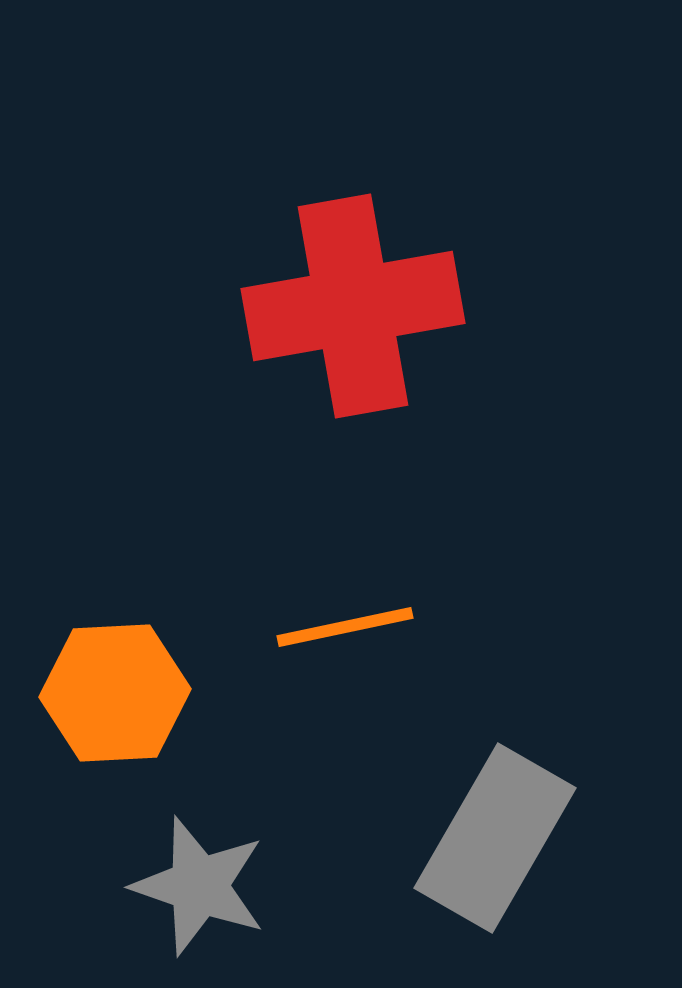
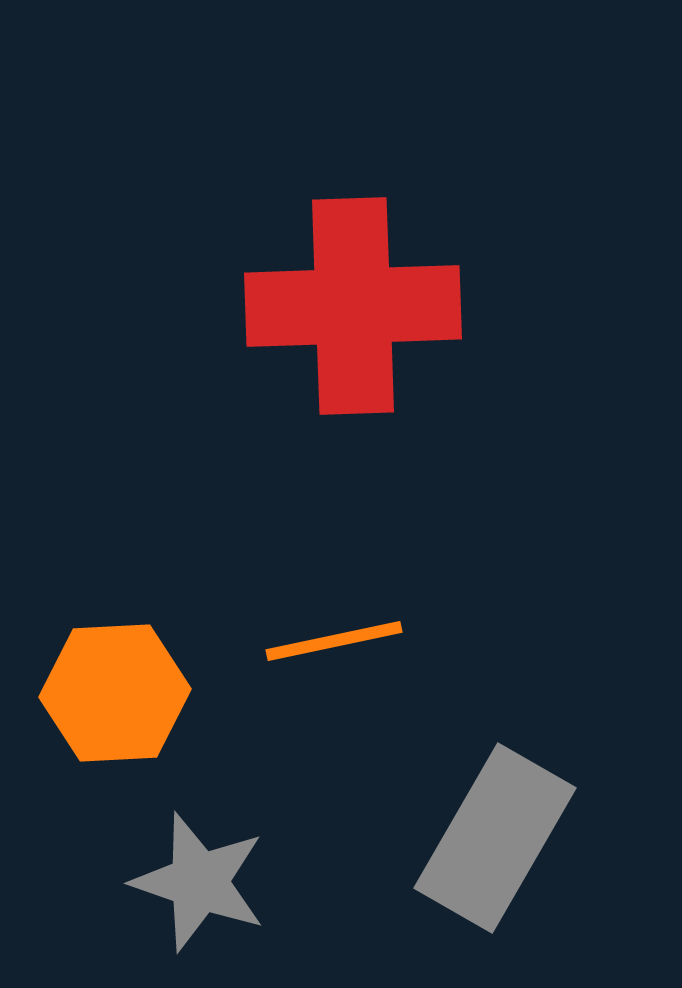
red cross: rotated 8 degrees clockwise
orange line: moved 11 px left, 14 px down
gray star: moved 4 px up
